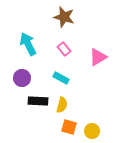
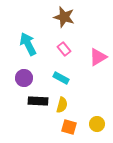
purple circle: moved 2 px right
yellow circle: moved 5 px right, 7 px up
